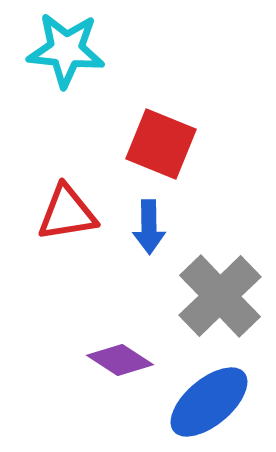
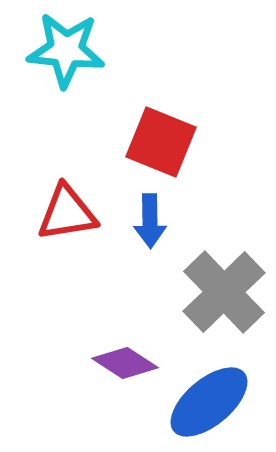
red square: moved 2 px up
blue arrow: moved 1 px right, 6 px up
gray cross: moved 4 px right, 4 px up
purple diamond: moved 5 px right, 3 px down
